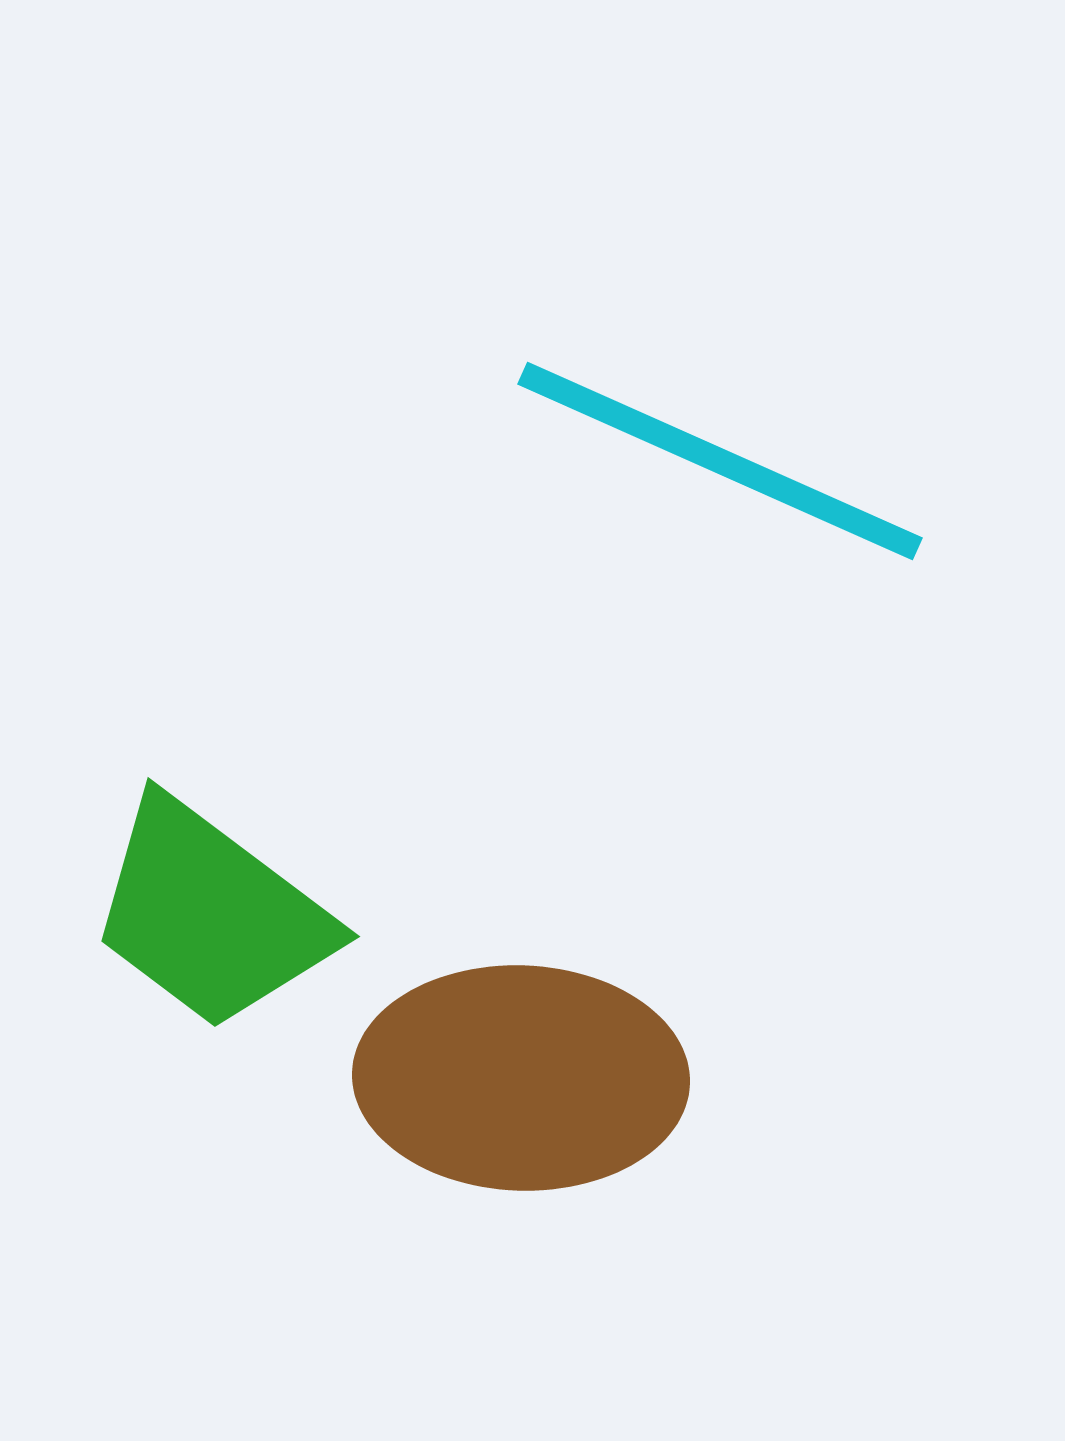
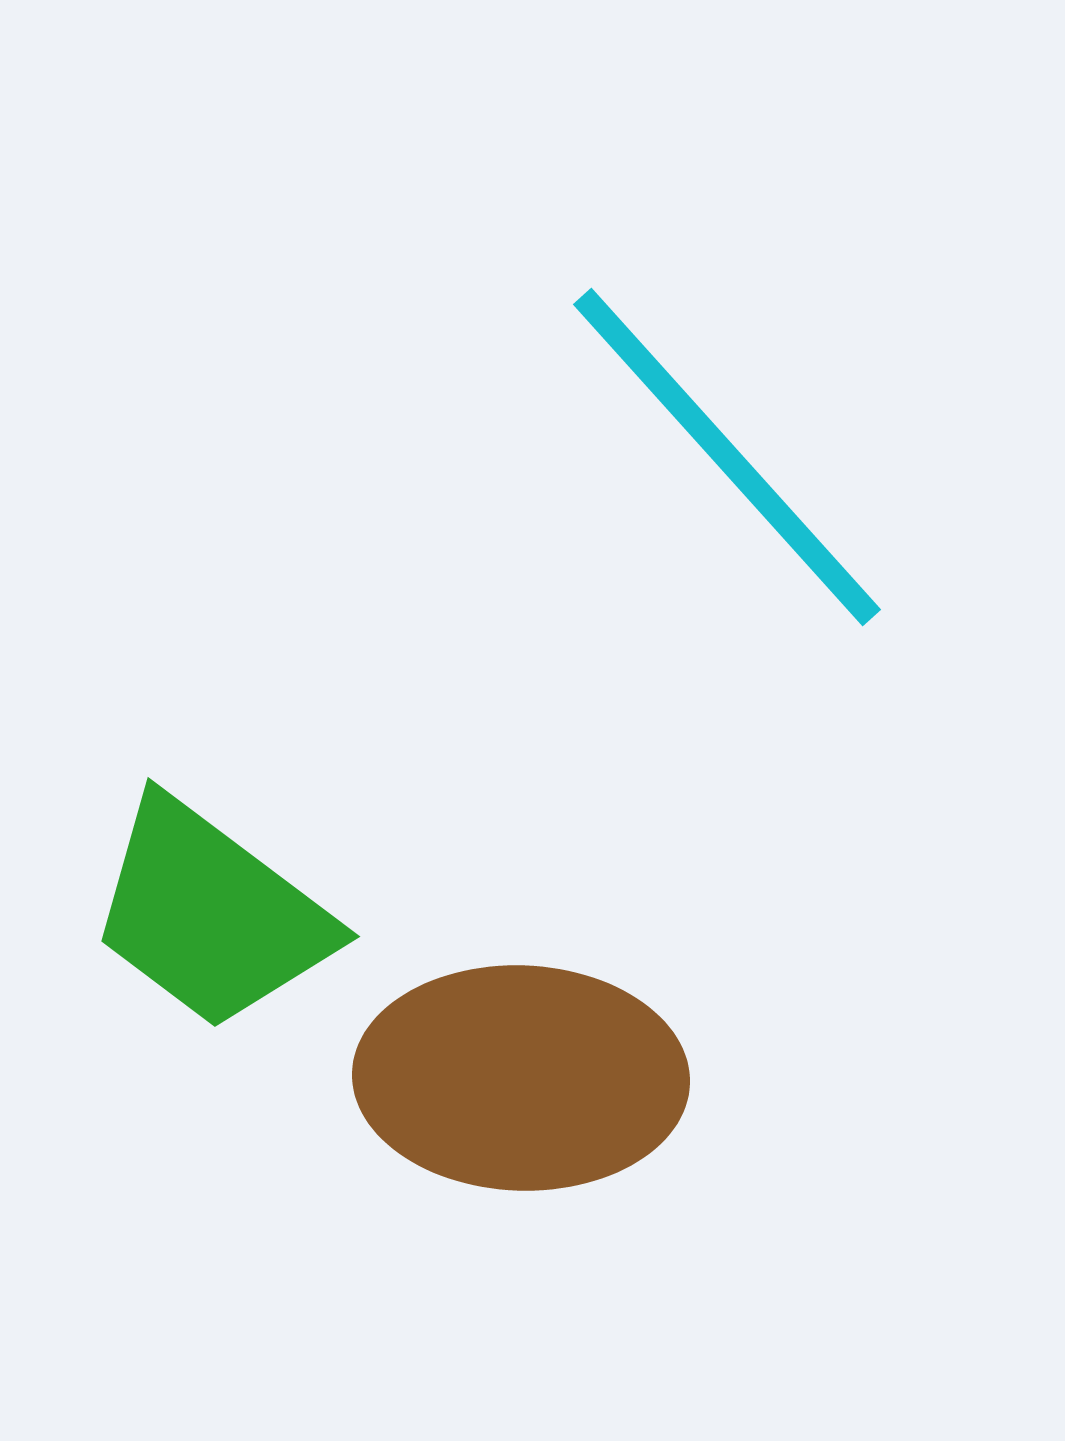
cyan line: moved 7 px right, 4 px up; rotated 24 degrees clockwise
